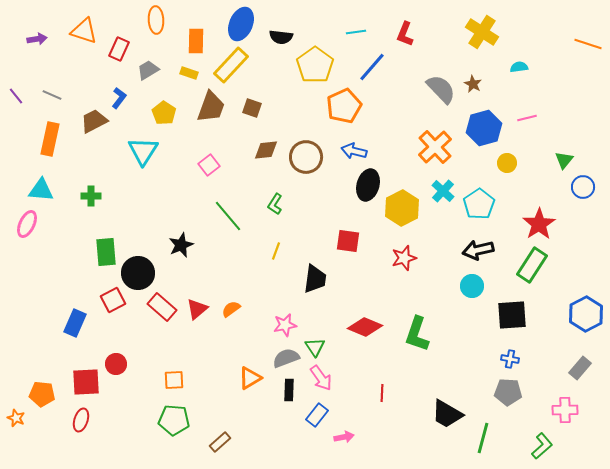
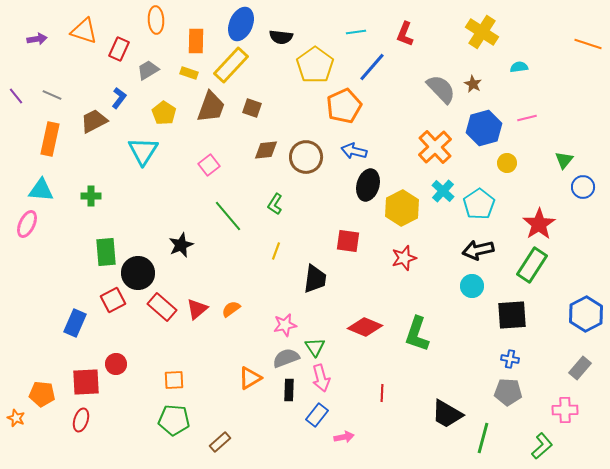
pink arrow at (321, 378): rotated 20 degrees clockwise
